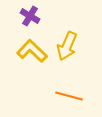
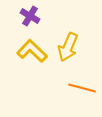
yellow arrow: moved 1 px right, 1 px down
orange line: moved 13 px right, 8 px up
